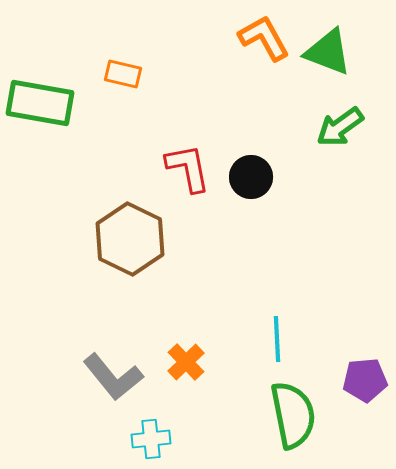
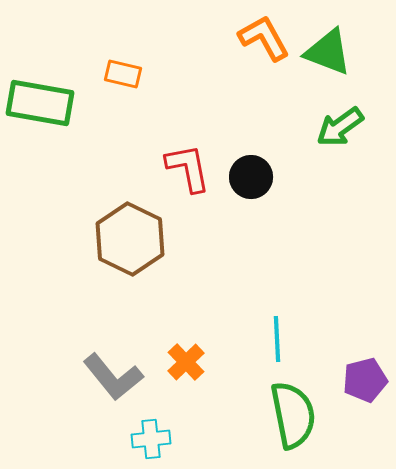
purple pentagon: rotated 9 degrees counterclockwise
